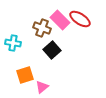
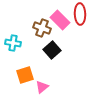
red ellipse: moved 5 px up; rotated 55 degrees clockwise
